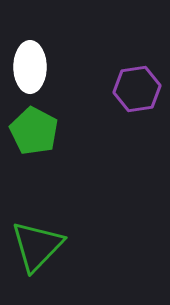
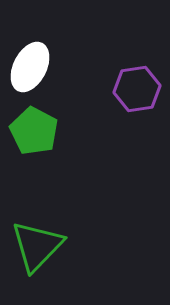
white ellipse: rotated 27 degrees clockwise
